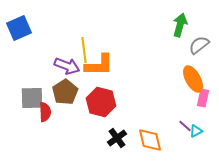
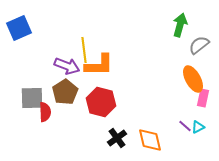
cyan triangle: moved 2 px right, 4 px up
